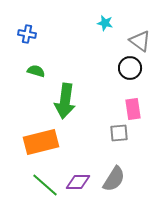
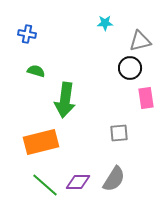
cyan star: rotated 14 degrees counterclockwise
gray triangle: rotated 50 degrees counterclockwise
green arrow: moved 1 px up
pink rectangle: moved 13 px right, 11 px up
